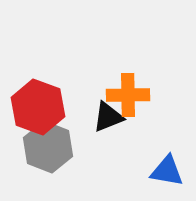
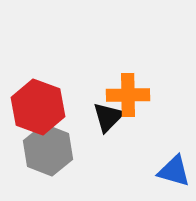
black triangle: rotated 24 degrees counterclockwise
gray hexagon: moved 3 px down
blue triangle: moved 7 px right; rotated 6 degrees clockwise
